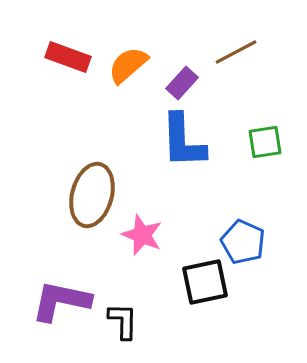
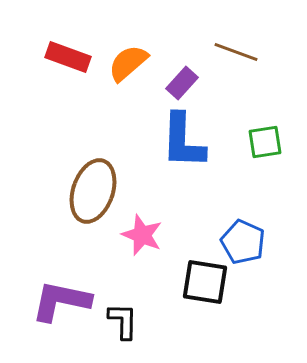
brown line: rotated 48 degrees clockwise
orange semicircle: moved 2 px up
blue L-shape: rotated 4 degrees clockwise
brown ellipse: moved 1 px right, 4 px up; rotated 4 degrees clockwise
black square: rotated 21 degrees clockwise
